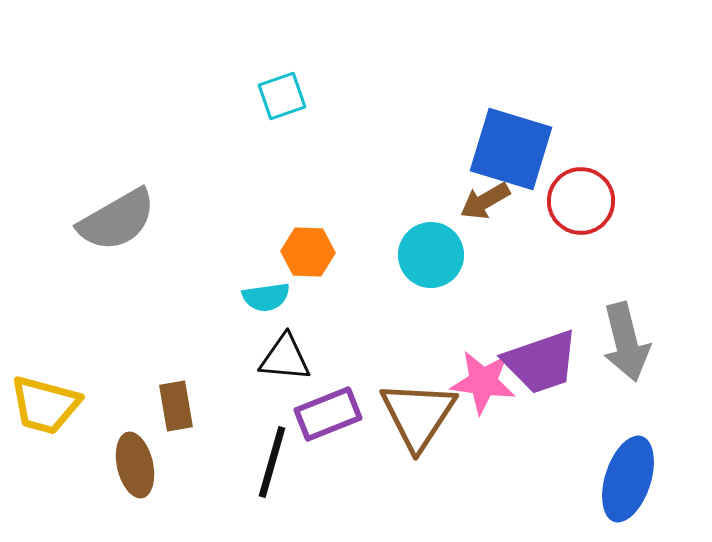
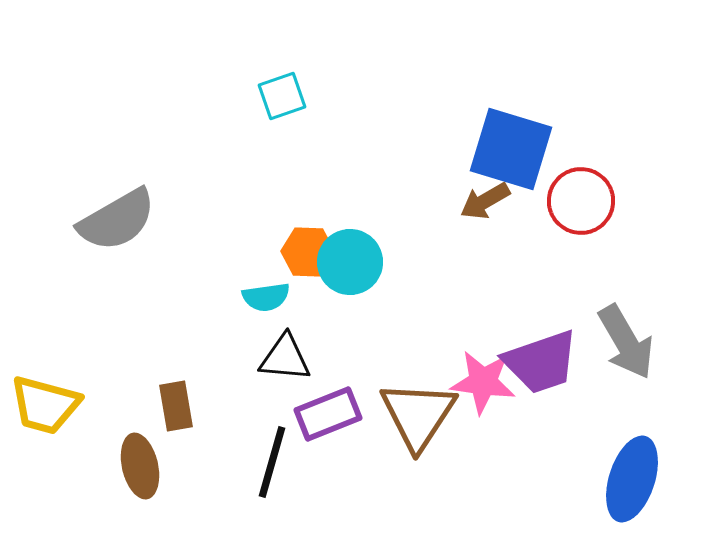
cyan circle: moved 81 px left, 7 px down
gray arrow: rotated 16 degrees counterclockwise
brown ellipse: moved 5 px right, 1 px down
blue ellipse: moved 4 px right
